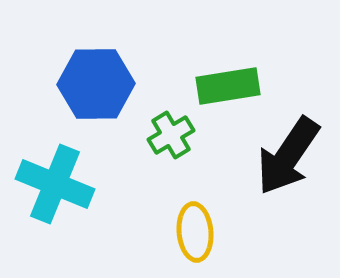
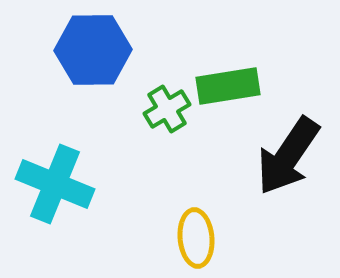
blue hexagon: moved 3 px left, 34 px up
green cross: moved 4 px left, 26 px up
yellow ellipse: moved 1 px right, 6 px down
